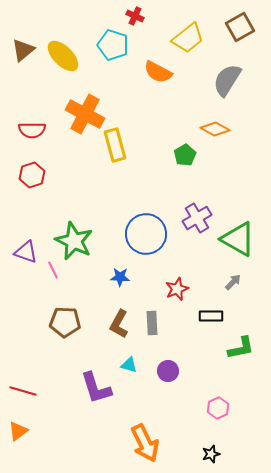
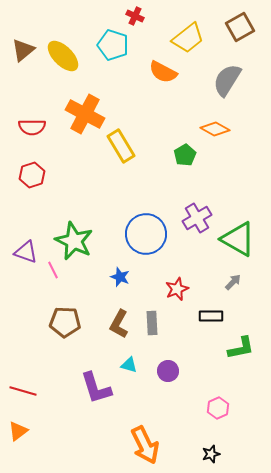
orange semicircle: moved 5 px right
red semicircle: moved 3 px up
yellow rectangle: moved 6 px right, 1 px down; rotated 16 degrees counterclockwise
blue star: rotated 18 degrees clockwise
orange arrow: moved 2 px down
